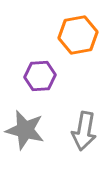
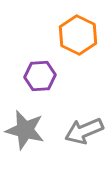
orange hexagon: rotated 24 degrees counterclockwise
gray arrow: rotated 57 degrees clockwise
